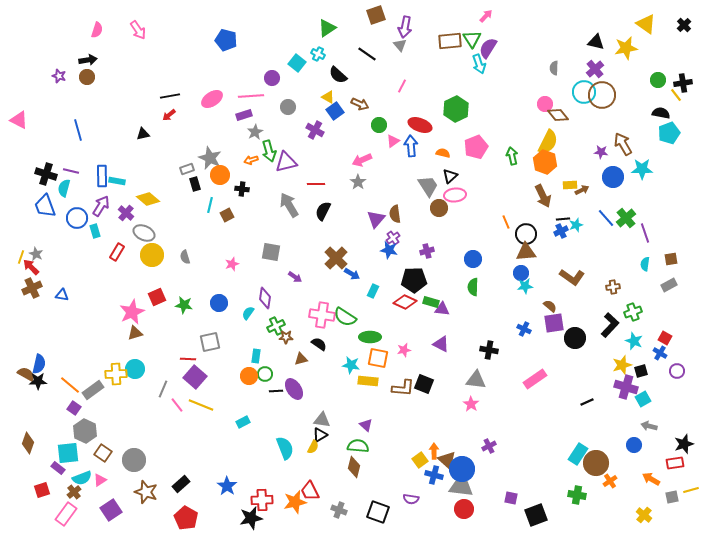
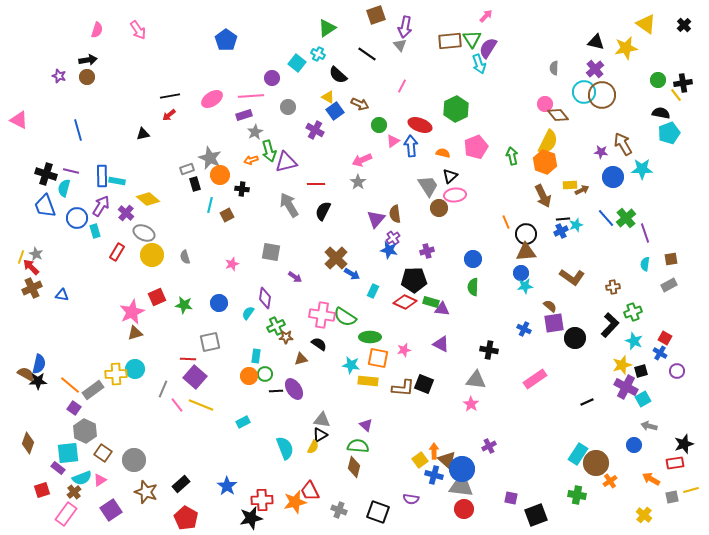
blue pentagon at (226, 40): rotated 20 degrees clockwise
purple cross at (626, 387): rotated 10 degrees clockwise
